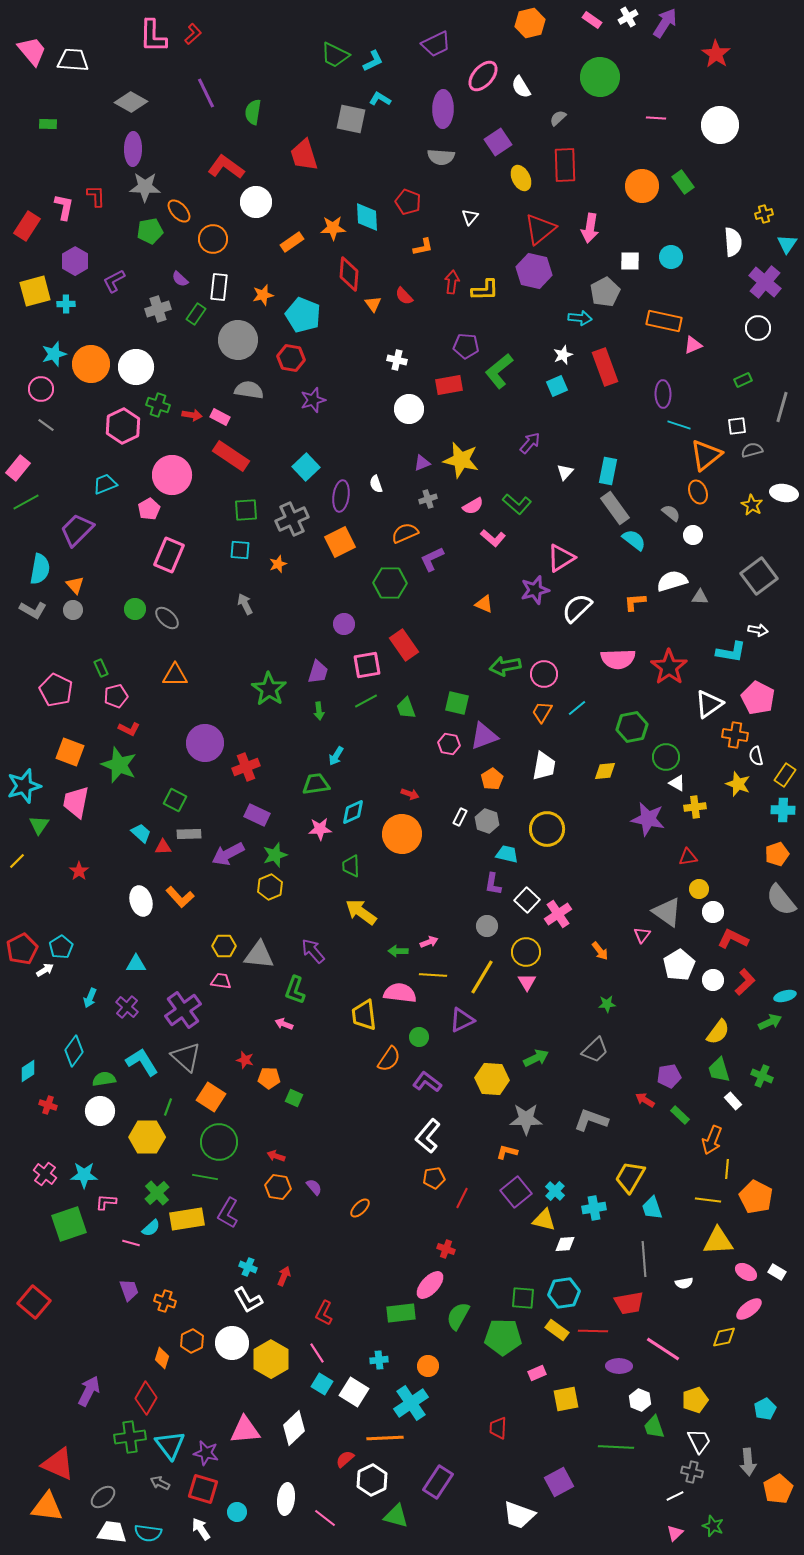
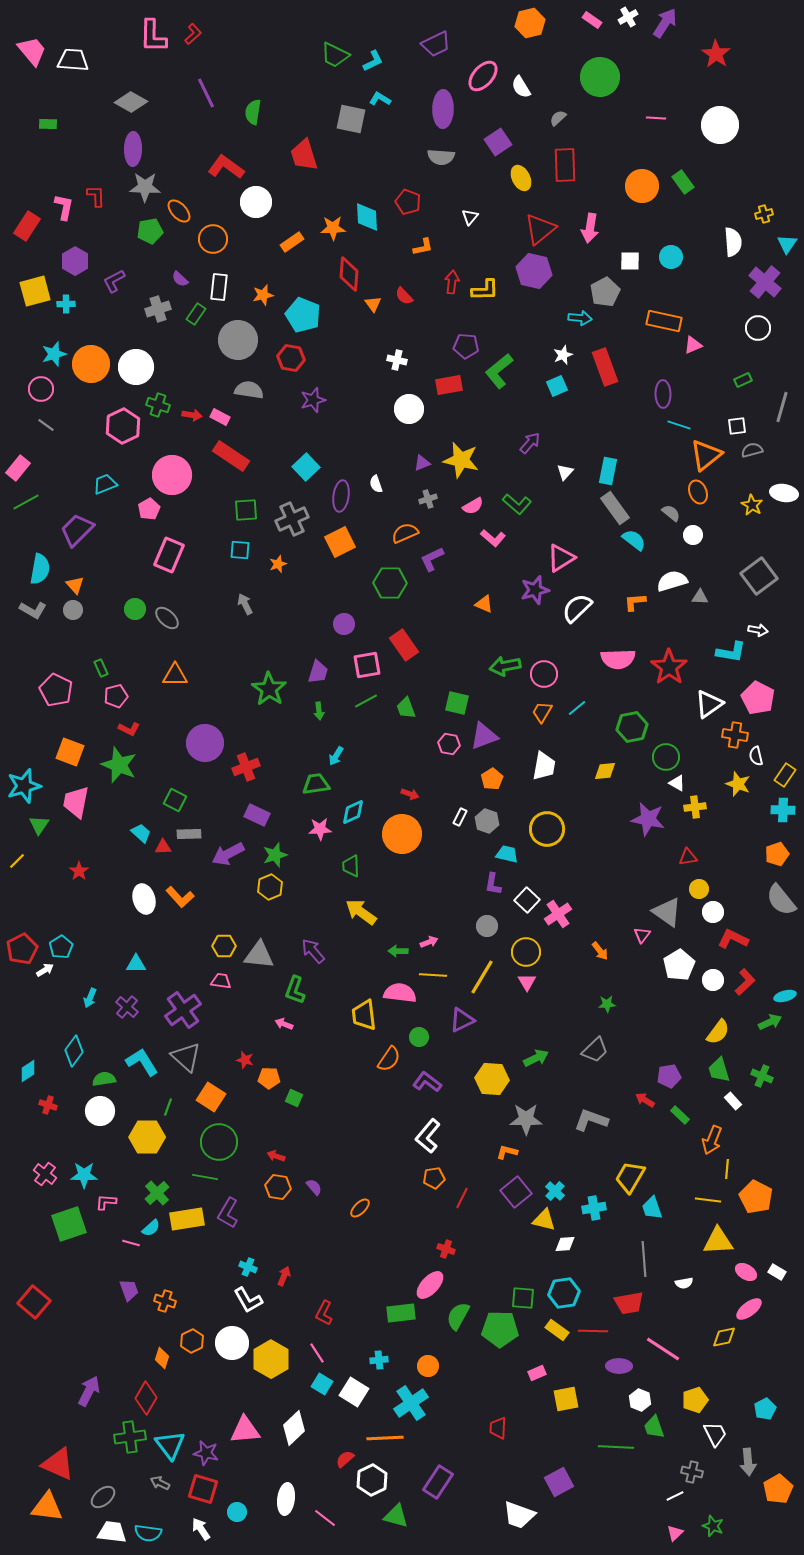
white ellipse at (141, 901): moved 3 px right, 2 px up
green pentagon at (503, 1337): moved 3 px left, 8 px up
white trapezoid at (699, 1441): moved 16 px right, 7 px up
